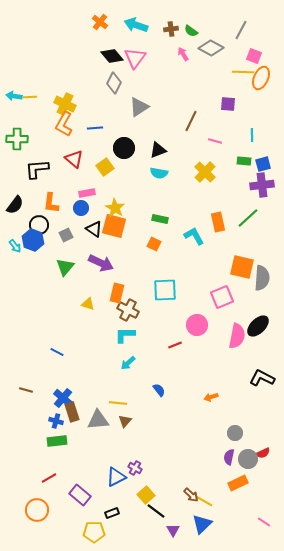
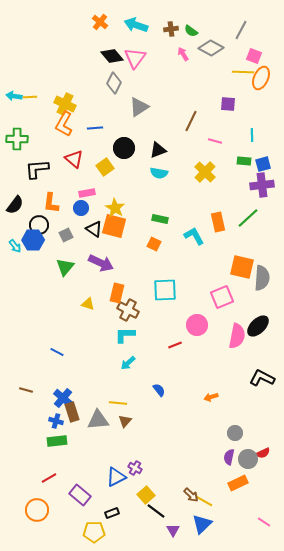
blue hexagon at (33, 240): rotated 20 degrees counterclockwise
